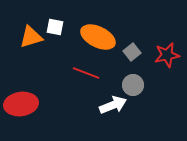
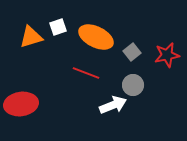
white square: moved 3 px right; rotated 30 degrees counterclockwise
orange ellipse: moved 2 px left
